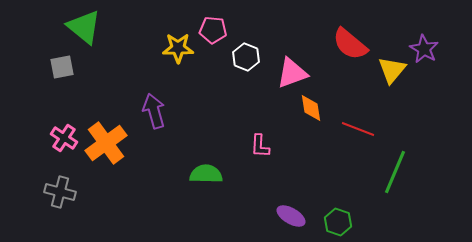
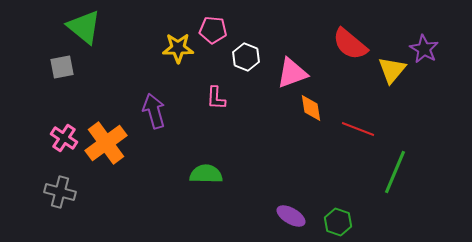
pink L-shape: moved 44 px left, 48 px up
